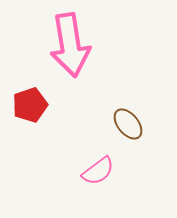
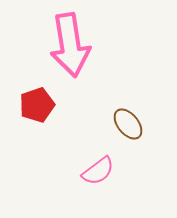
red pentagon: moved 7 px right
